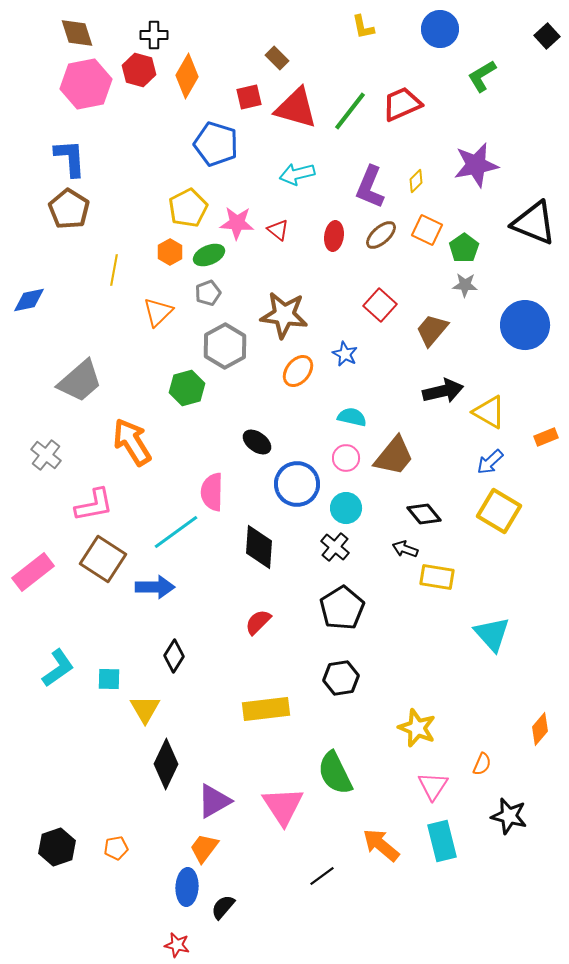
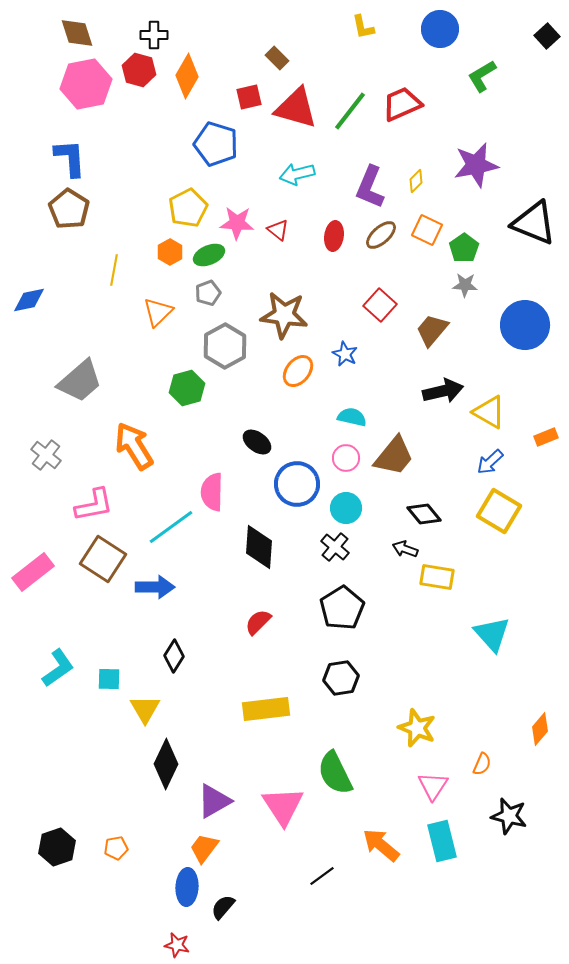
orange arrow at (132, 442): moved 2 px right, 4 px down
cyan line at (176, 532): moved 5 px left, 5 px up
